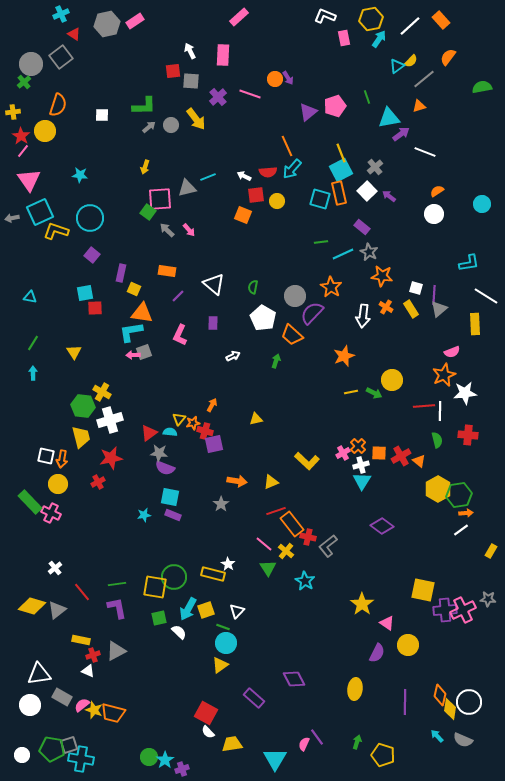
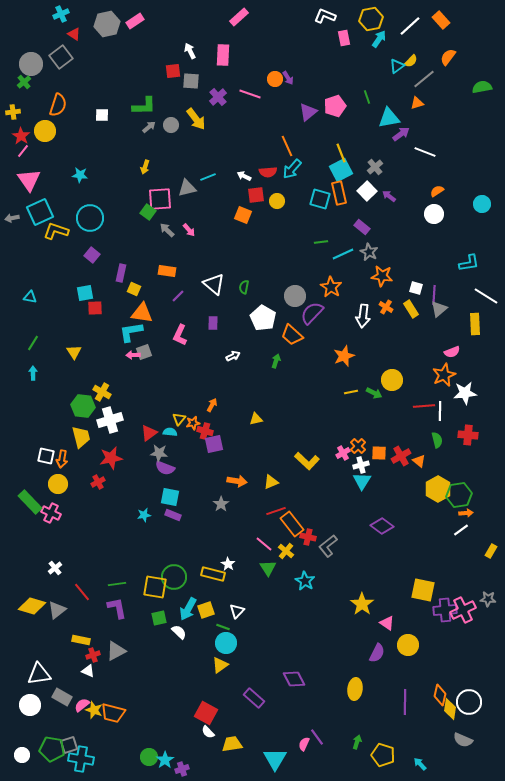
orange triangle at (419, 106): moved 2 px left, 3 px up
green semicircle at (253, 287): moved 9 px left
cyan arrow at (437, 736): moved 17 px left, 28 px down
